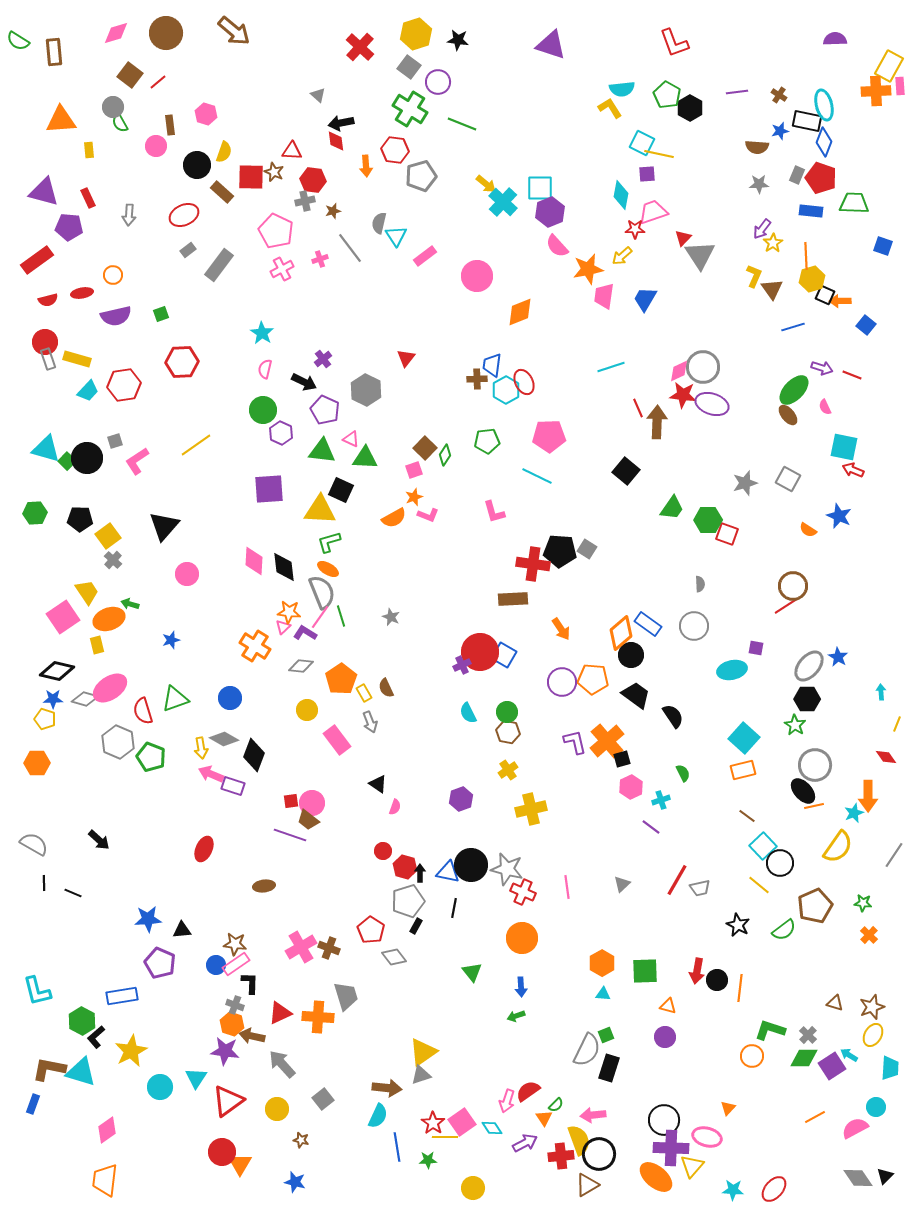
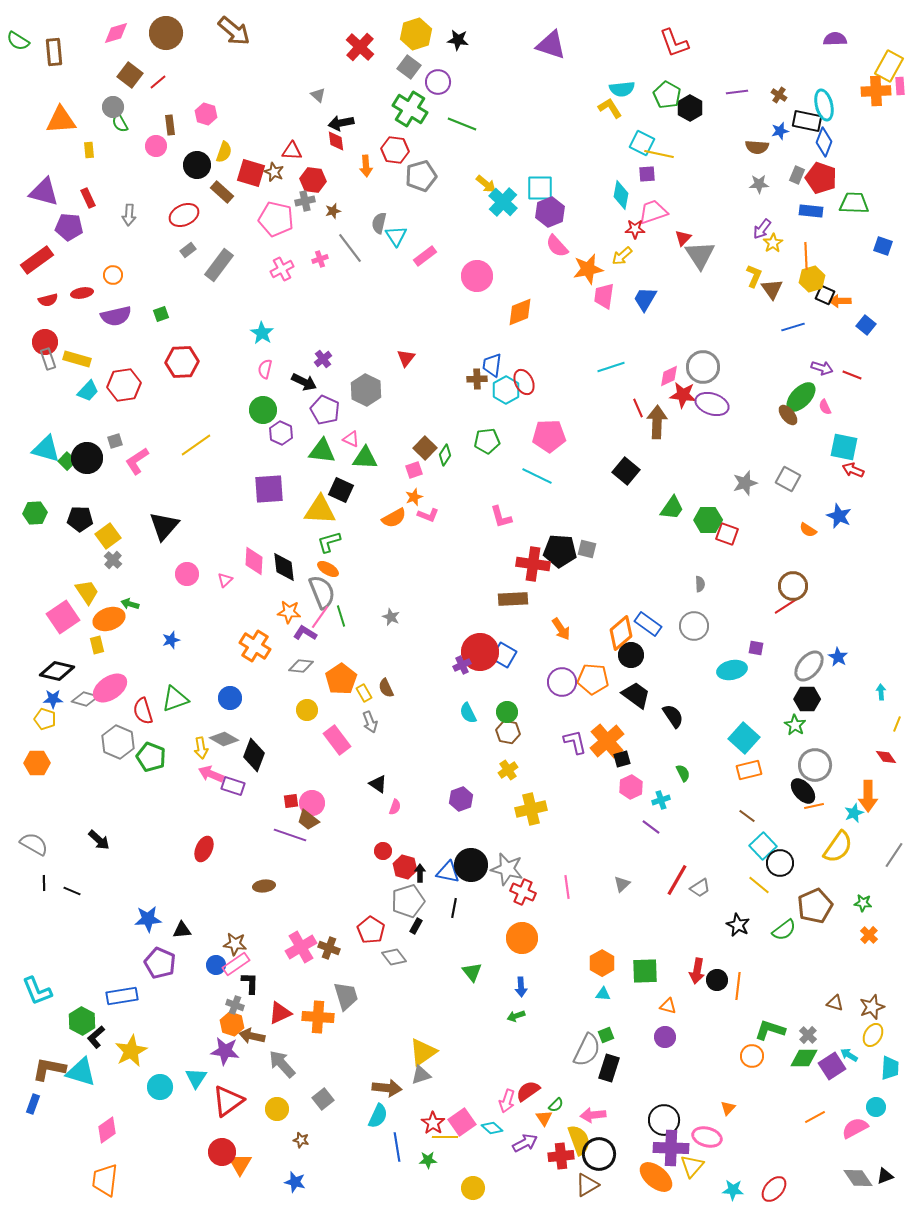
red square at (251, 177): moved 4 px up; rotated 16 degrees clockwise
pink pentagon at (276, 231): moved 12 px up; rotated 12 degrees counterclockwise
pink diamond at (679, 371): moved 10 px left, 5 px down
green ellipse at (794, 390): moved 7 px right, 7 px down
pink L-shape at (494, 512): moved 7 px right, 5 px down
gray square at (587, 549): rotated 18 degrees counterclockwise
pink triangle at (283, 627): moved 58 px left, 47 px up
orange rectangle at (743, 770): moved 6 px right
gray trapezoid at (700, 888): rotated 20 degrees counterclockwise
black line at (73, 893): moved 1 px left, 2 px up
orange line at (740, 988): moved 2 px left, 2 px up
cyan L-shape at (37, 991): rotated 8 degrees counterclockwise
cyan diamond at (492, 1128): rotated 15 degrees counterclockwise
black triangle at (885, 1176): rotated 24 degrees clockwise
